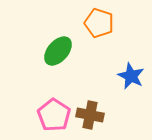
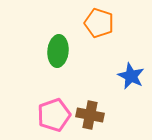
green ellipse: rotated 36 degrees counterclockwise
pink pentagon: rotated 20 degrees clockwise
